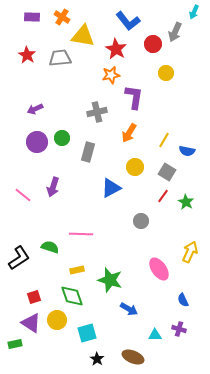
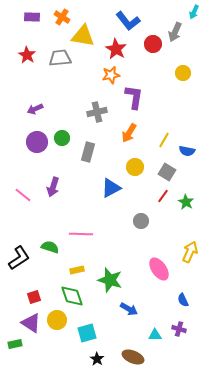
yellow circle at (166, 73): moved 17 px right
